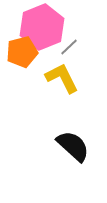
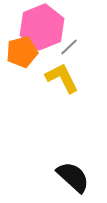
black semicircle: moved 31 px down
